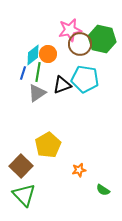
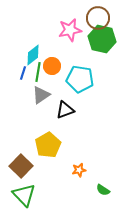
brown circle: moved 18 px right, 26 px up
orange circle: moved 4 px right, 12 px down
cyan pentagon: moved 5 px left
black triangle: moved 3 px right, 25 px down
gray triangle: moved 4 px right, 2 px down
